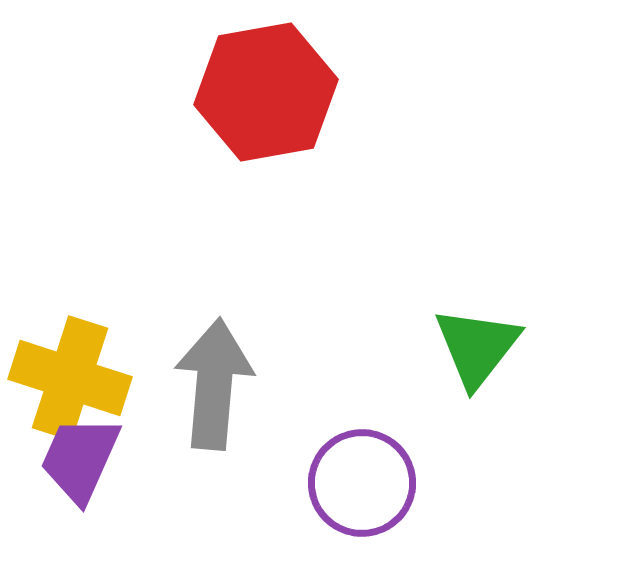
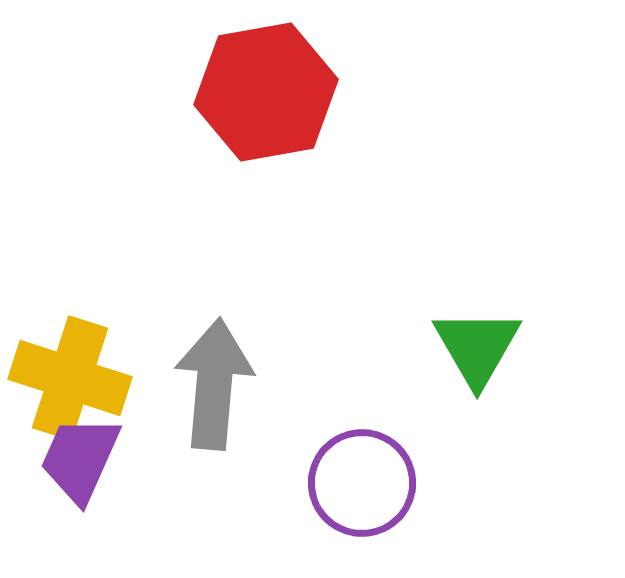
green triangle: rotated 8 degrees counterclockwise
